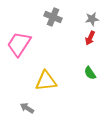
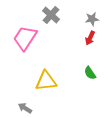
gray cross: moved 2 px left, 2 px up; rotated 18 degrees clockwise
pink trapezoid: moved 6 px right, 6 px up
gray arrow: moved 2 px left
